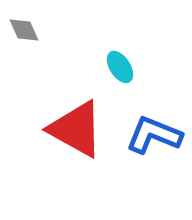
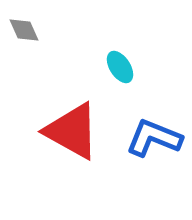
red triangle: moved 4 px left, 2 px down
blue L-shape: moved 3 px down
